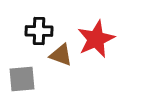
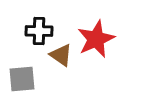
brown triangle: rotated 15 degrees clockwise
